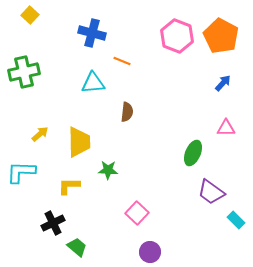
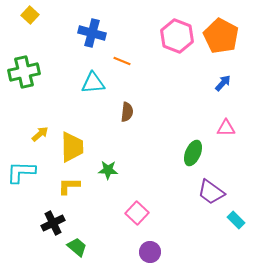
yellow trapezoid: moved 7 px left, 5 px down
